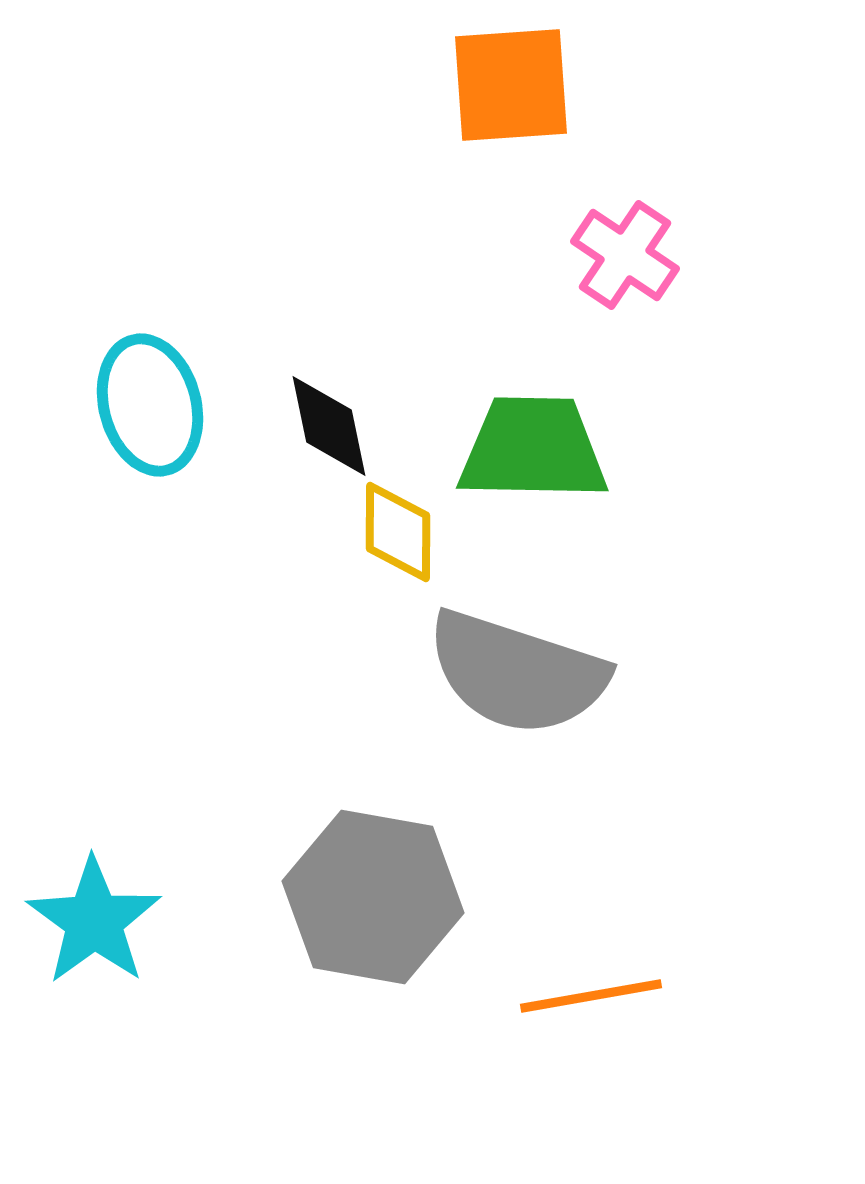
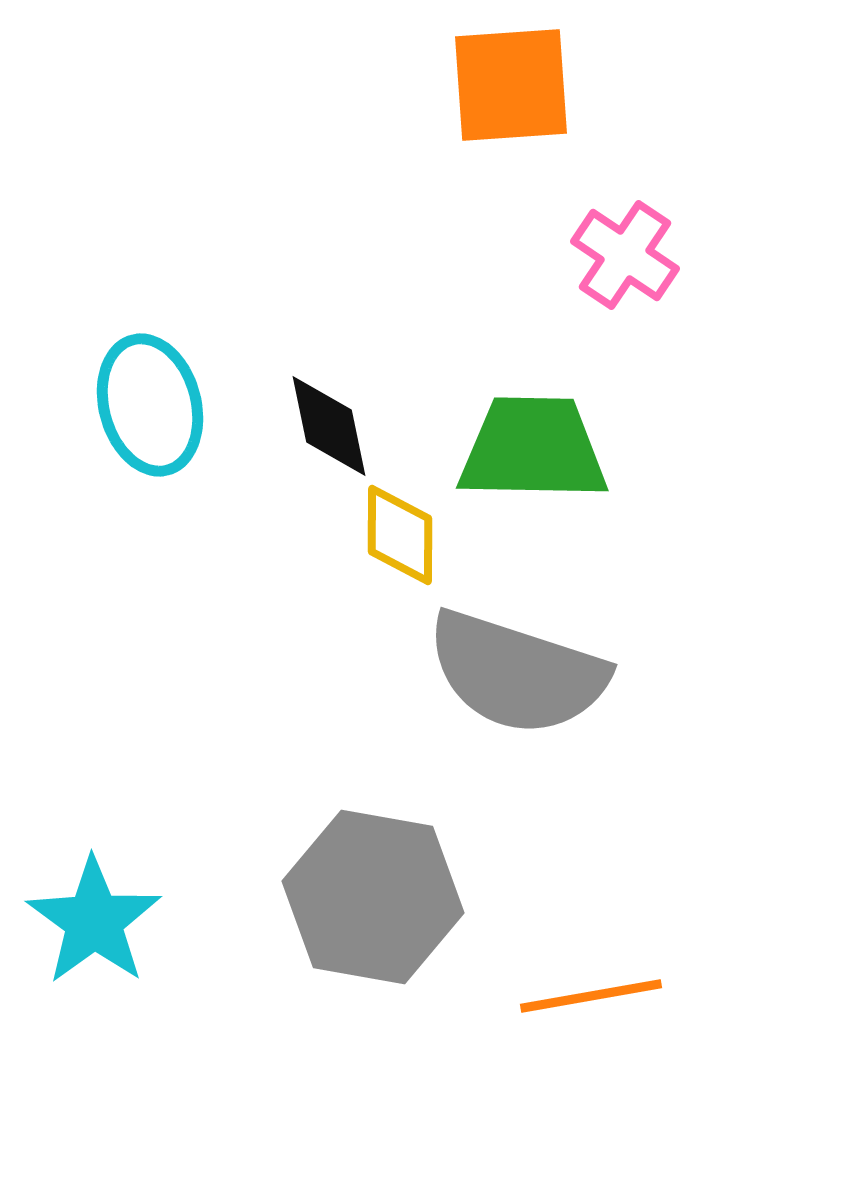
yellow diamond: moved 2 px right, 3 px down
